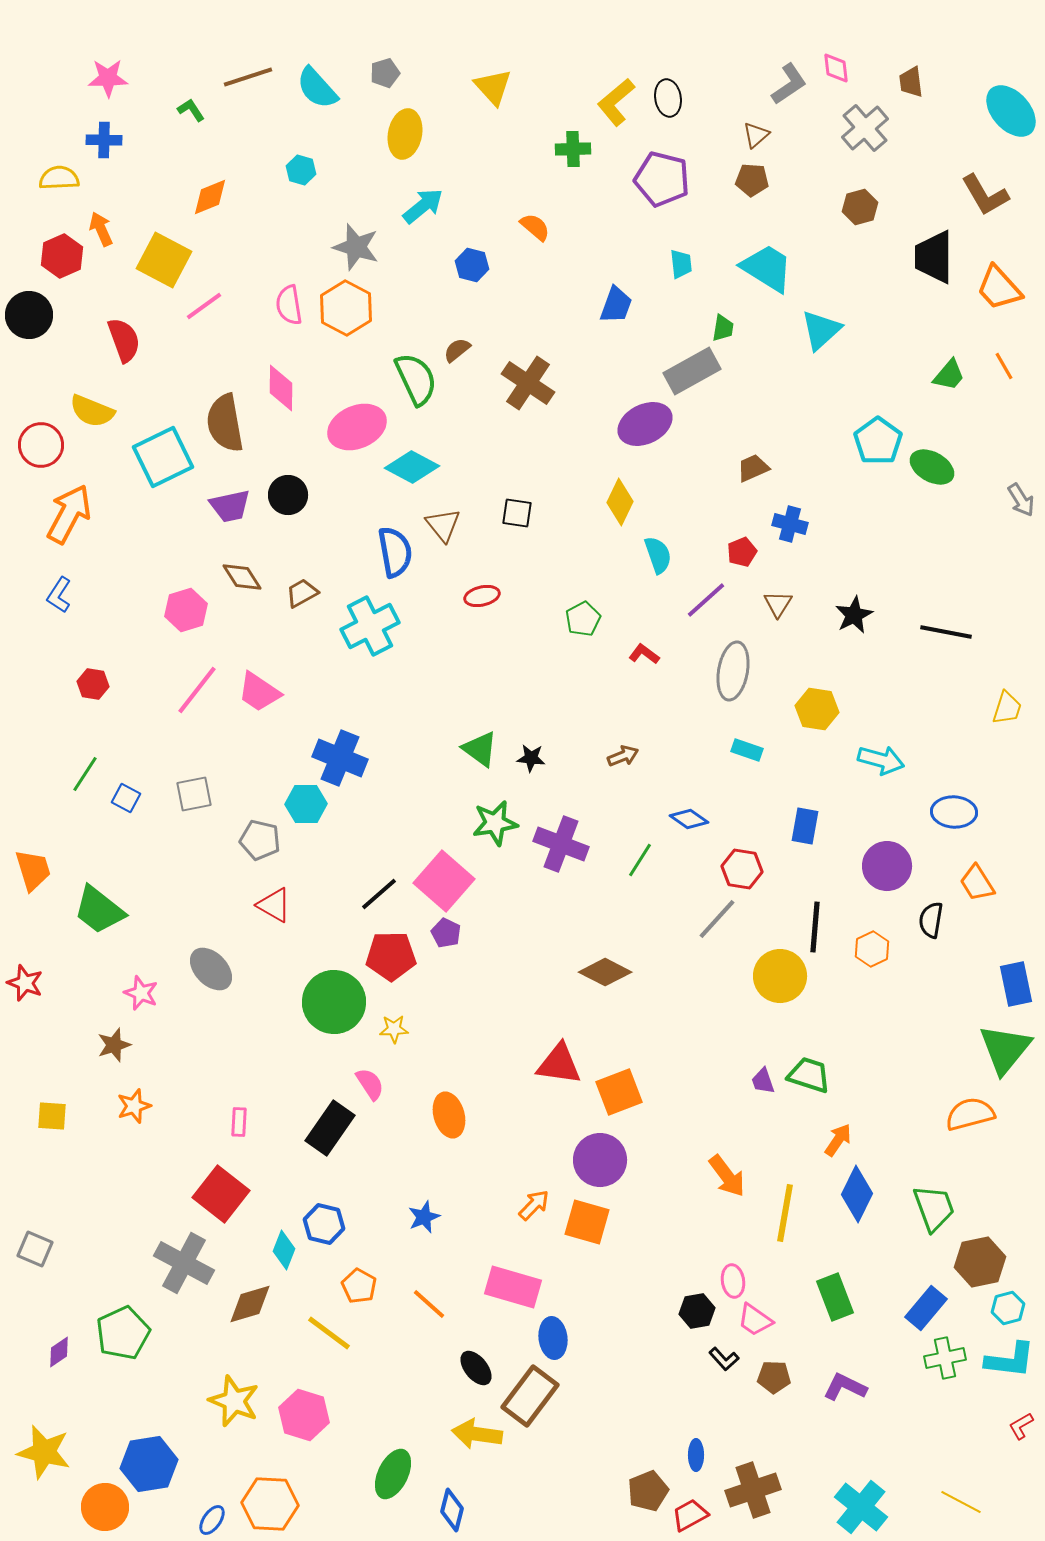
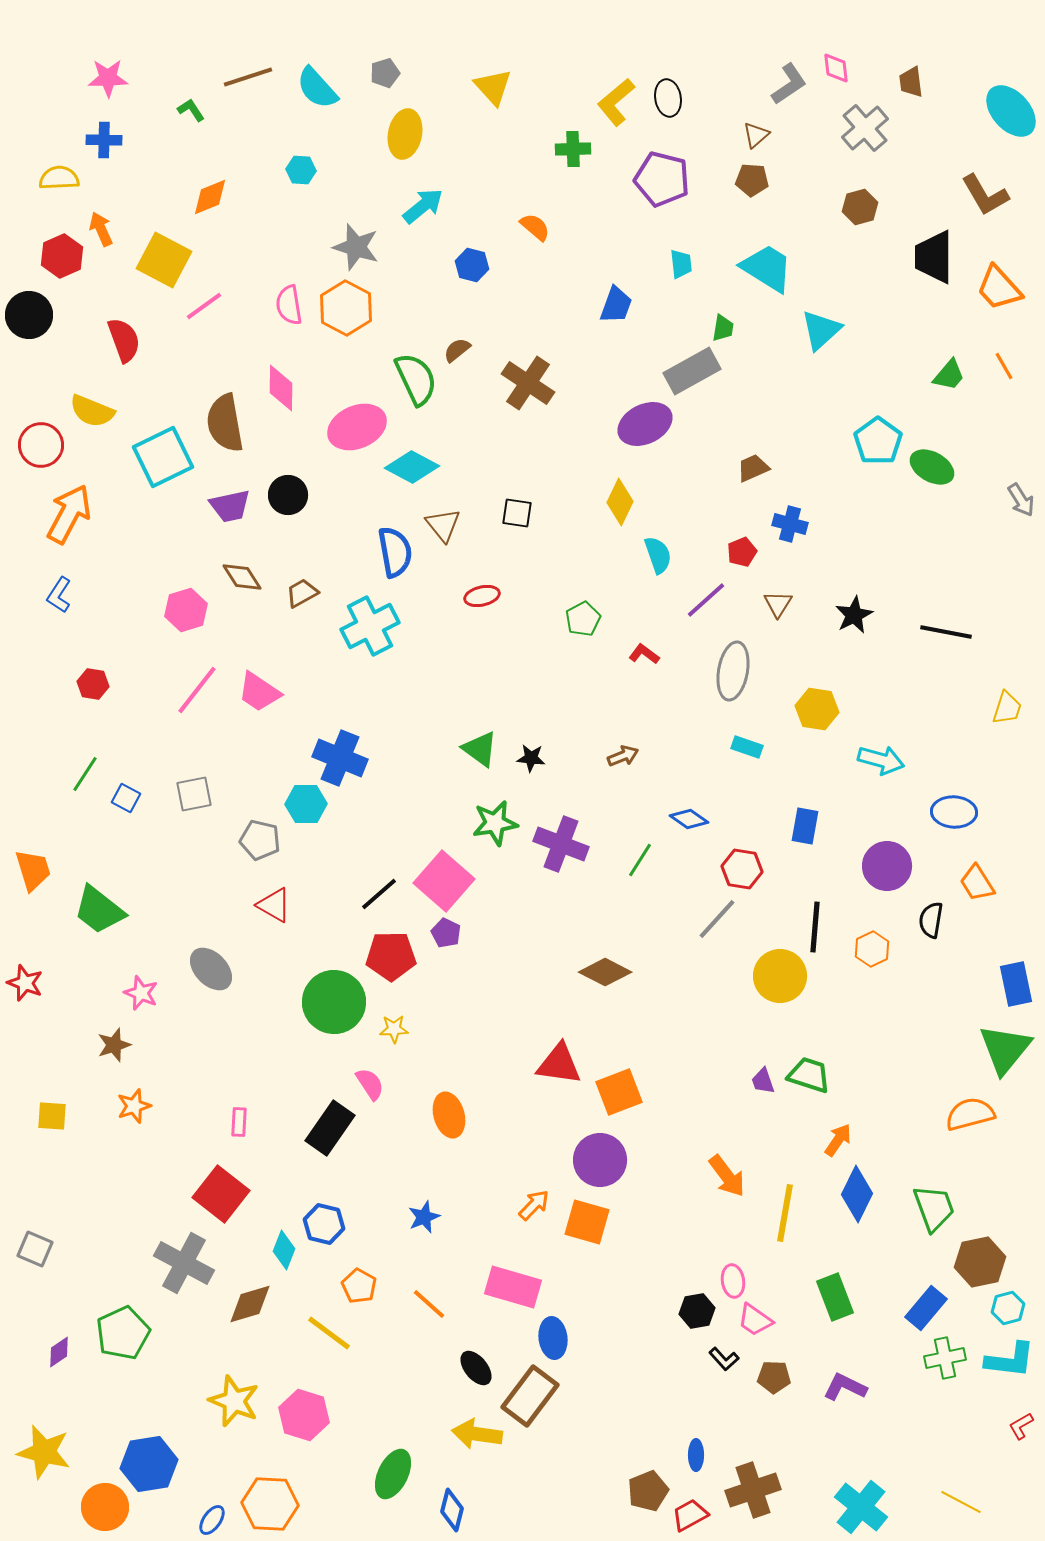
cyan hexagon at (301, 170): rotated 12 degrees counterclockwise
cyan rectangle at (747, 750): moved 3 px up
